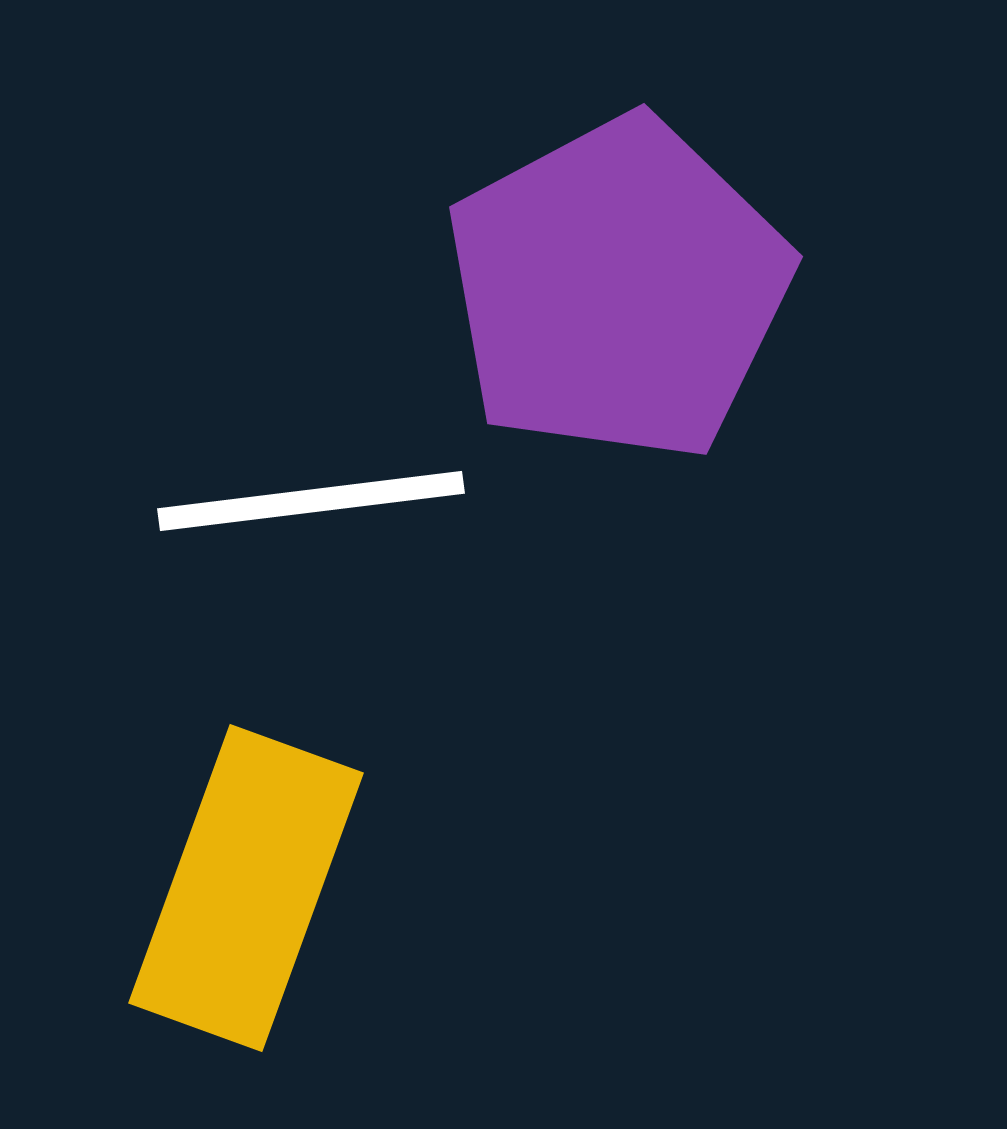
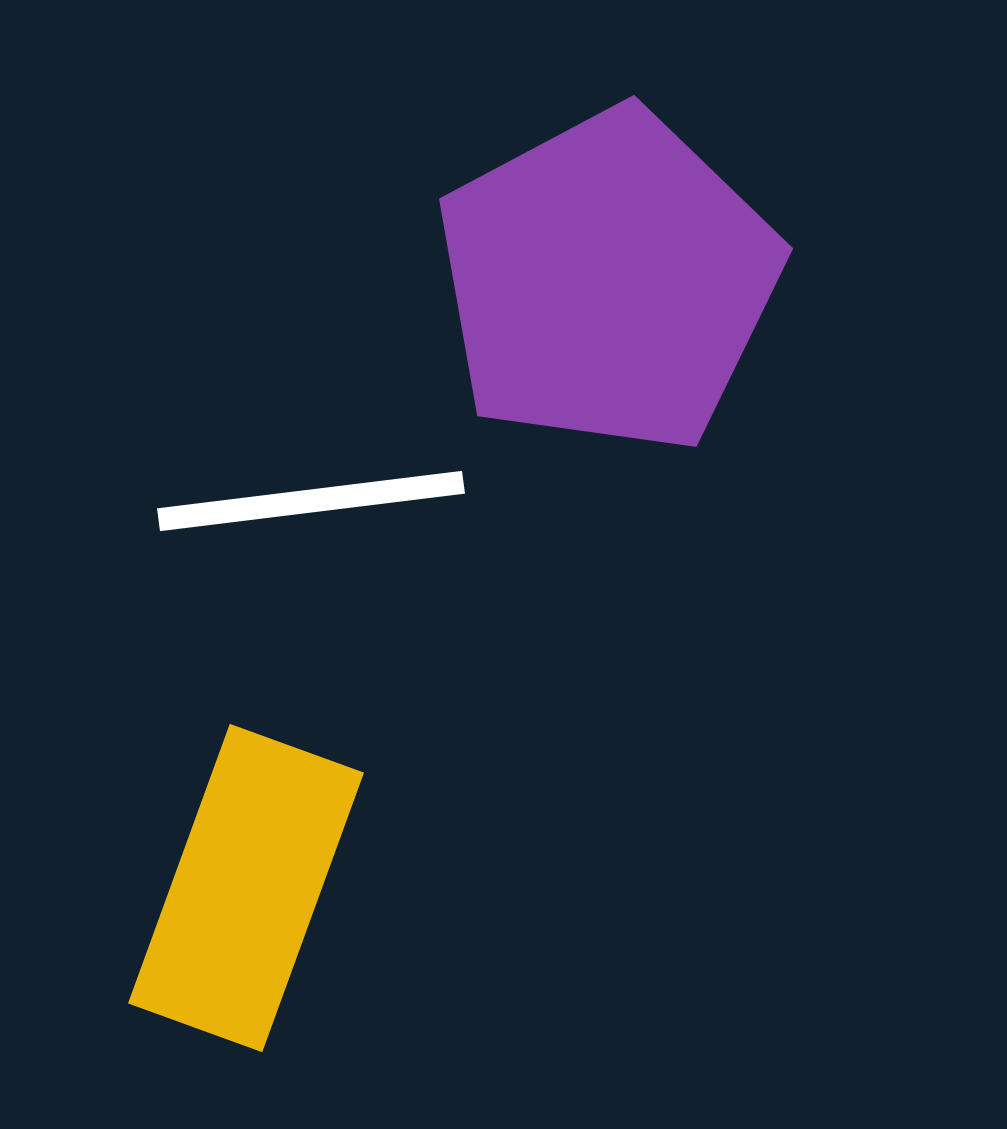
purple pentagon: moved 10 px left, 8 px up
